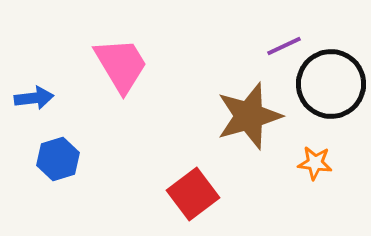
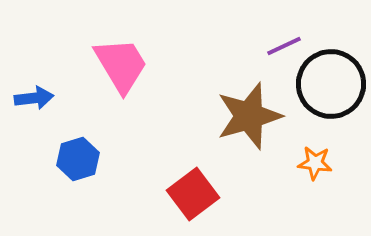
blue hexagon: moved 20 px right
